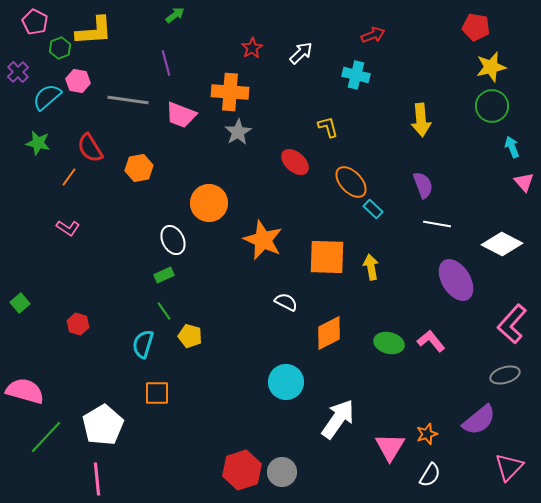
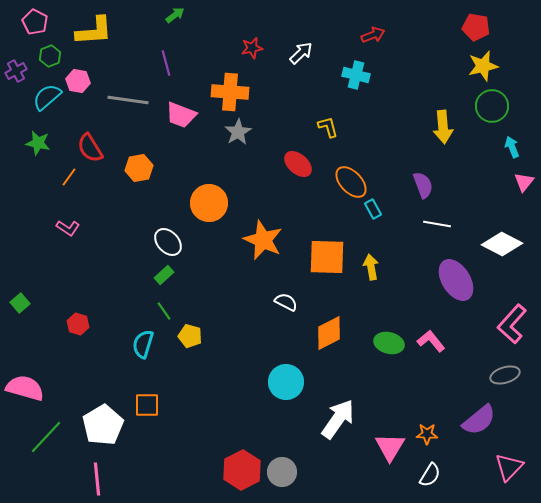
green hexagon at (60, 48): moved 10 px left, 8 px down
red star at (252, 48): rotated 20 degrees clockwise
yellow star at (491, 67): moved 8 px left, 1 px up
purple cross at (18, 72): moved 2 px left, 1 px up; rotated 15 degrees clockwise
yellow arrow at (421, 120): moved 22 px right, 7 px down
red ellipse at (295, 162): moved 3 px right, 2 px down
pink triangle at (524, 182): rotated 20 degrees clockwise
cyan rectangle at (373, 209): rotated 18 degrees clockwise
white ellipse at (173, 240): moved 5 px left, 2 px down; rotated 16 degrees counterclockwise
green rectangle at (164, 275): rotated 18 degrees counterclockwise
pink semicircle at (25, 391): moved 3 px up
orange square at (157, 393): moved 10 px left, 12 px down
orange star at (427, 434): rotated 20 degrees clockwise
red hexagon at (242, 470): rotated 9 degrees counterclockwise
